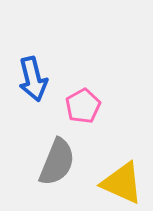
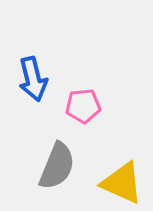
pink pentagon: rotated 24 degrees clockwise
gray semicircle: moved 4 px down
